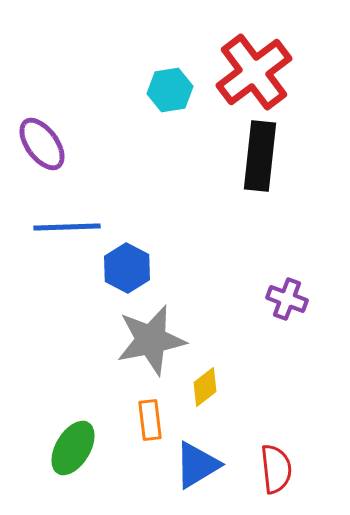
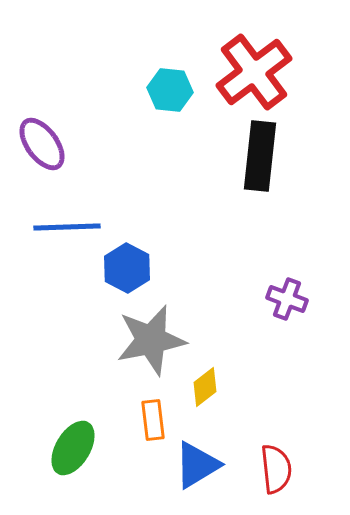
cyan hexagon: rotated 15 degrees clockwise
orange rectangle: moved 3 px right
